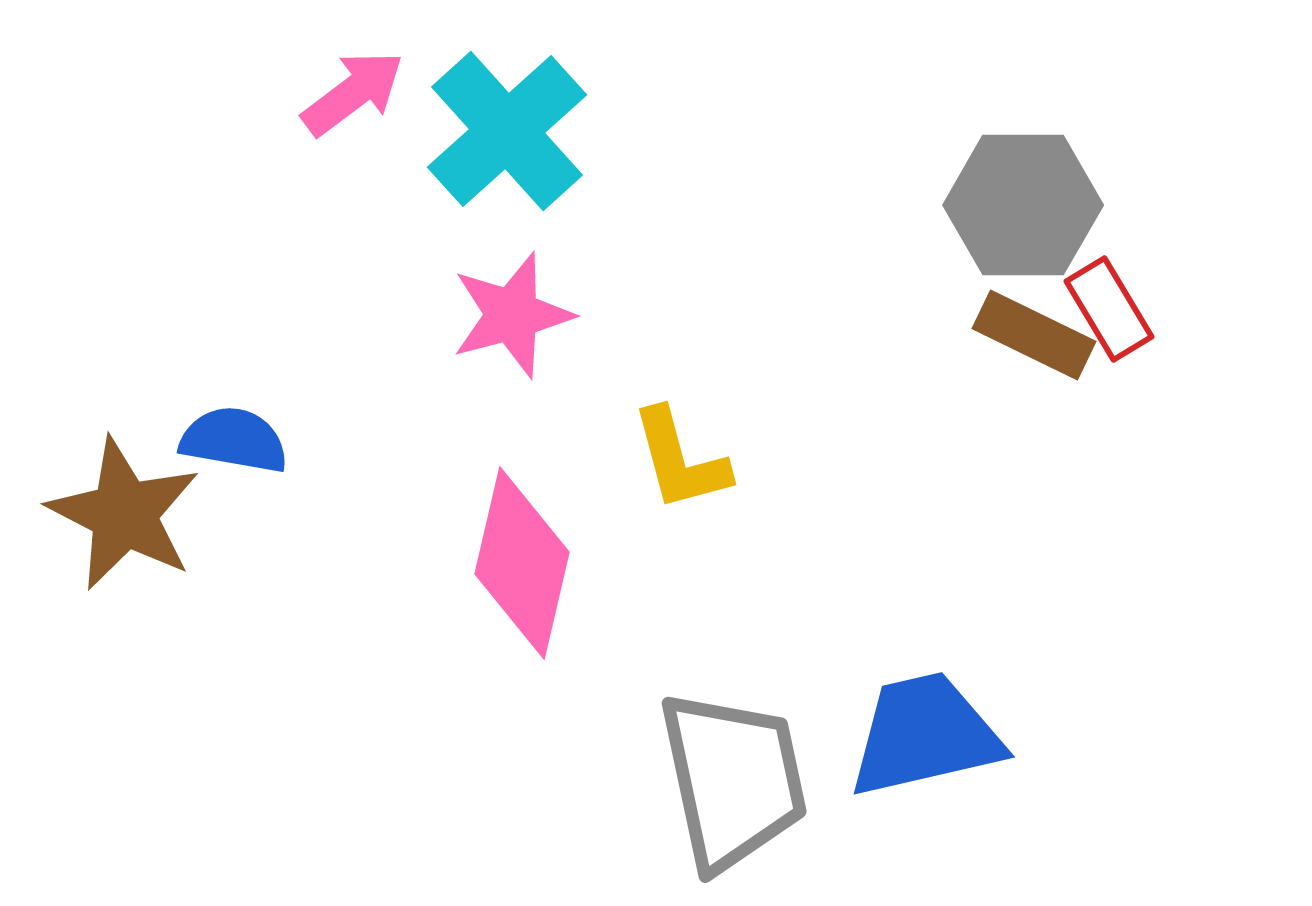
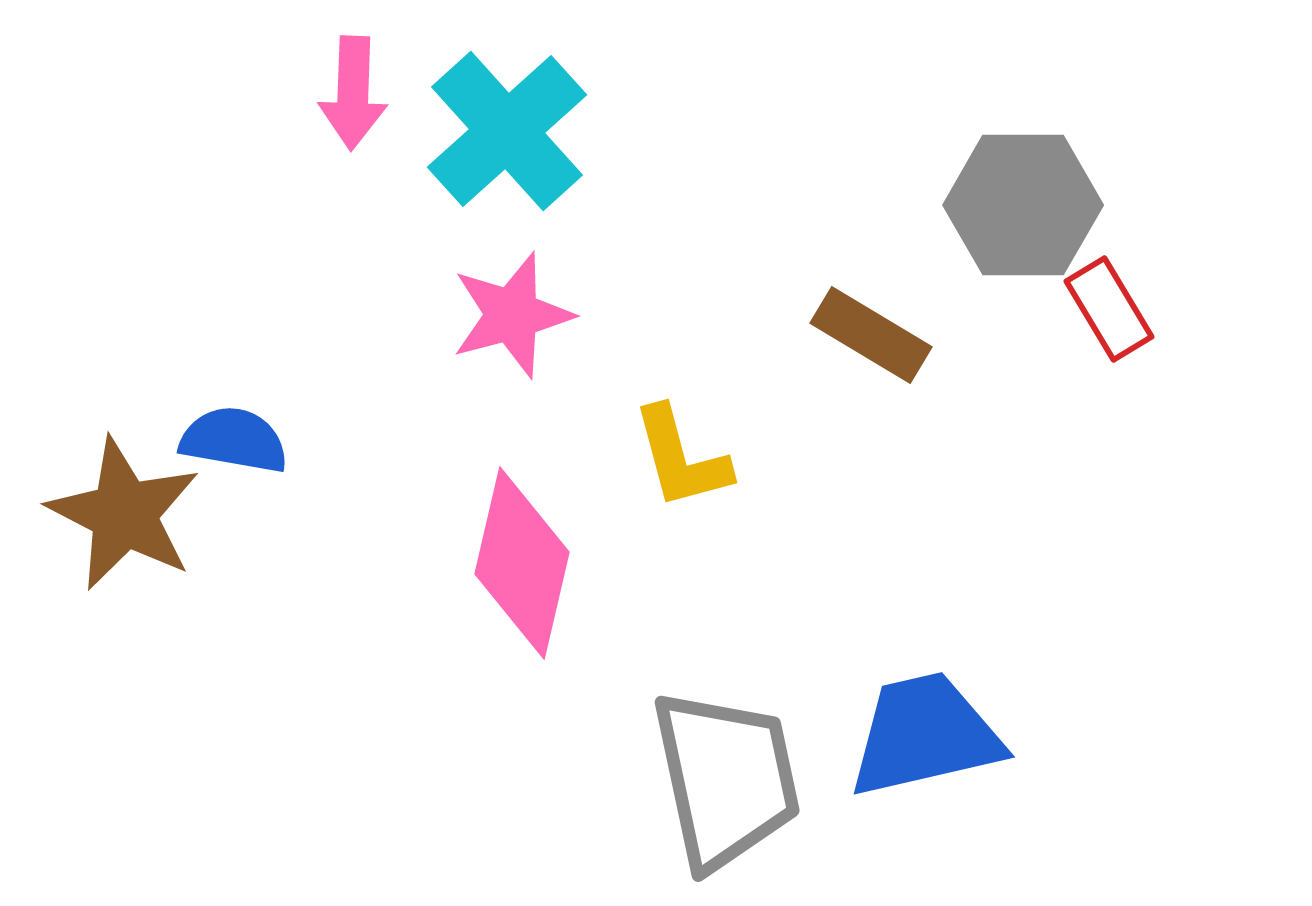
pink arrow: rotated 129 degrees clockwise
brown rectangle: moved 163 px left; rotated 5 degrees clockwise
yellow L-shape: moved 1 px right, 2 px up
gray trapezoid: moved 7 px left, 1 px up
